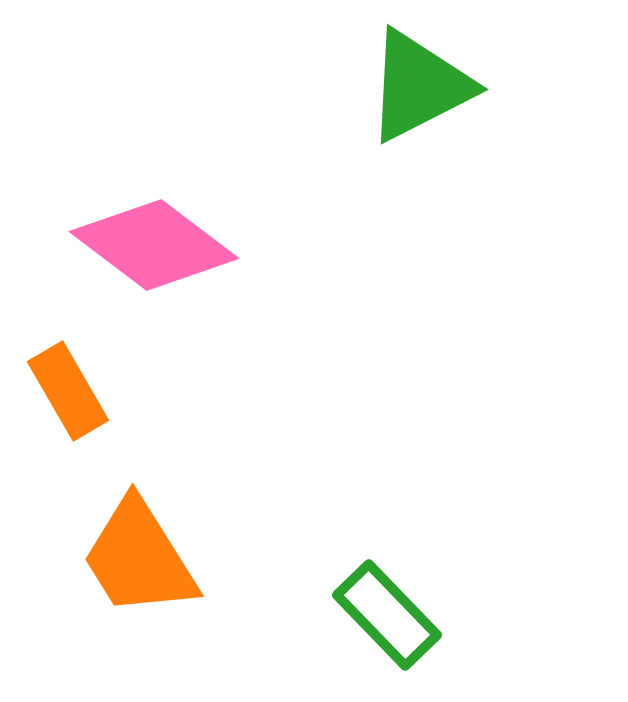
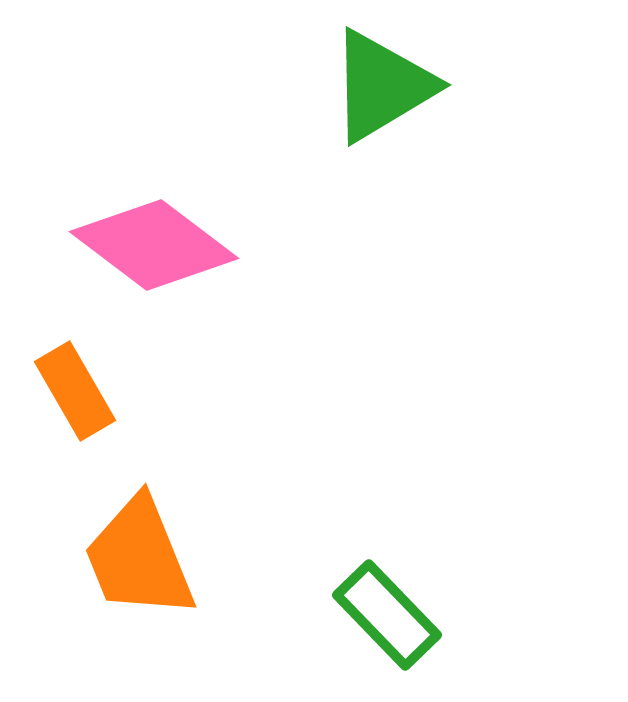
green triangle: moved 37 px left; rotated 4 degrees counterclockwise
orange rectangle: moved 7 px right
orange trapezoid: rotated 10 degrees clockwise
